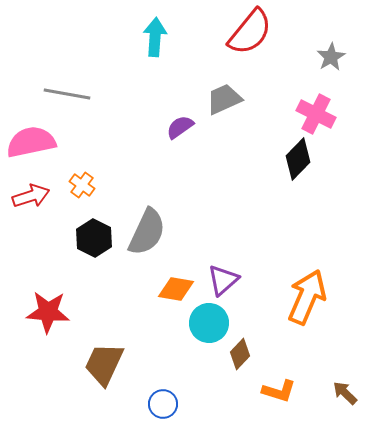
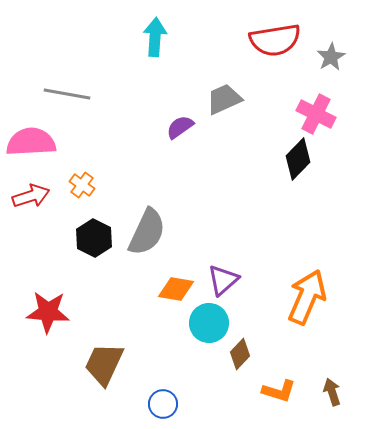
red semicircle: moved 25 px right, 8 px down; rotated 42 degrees clockwise
pink semicircle: rotated 9 degrees clockwise
brown arrow: moved 13 px left, 1 px up; rotated 28 degrees clockwise
